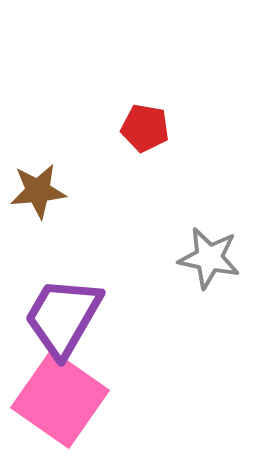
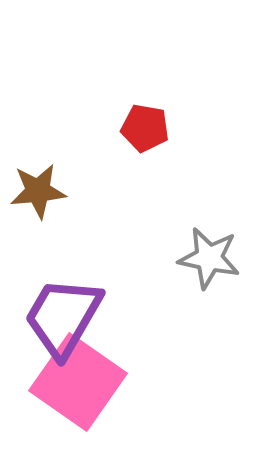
pink square: moved 18 px right, 17 px up
